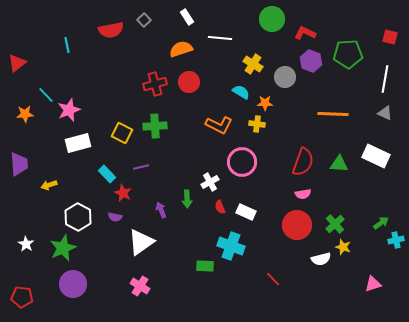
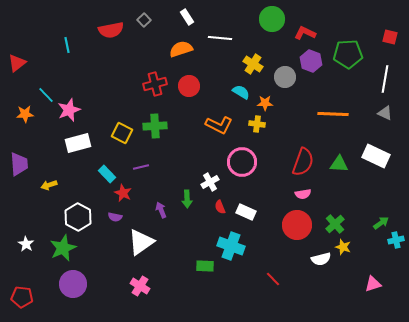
red circle at (189, 82): moved 4 px down
